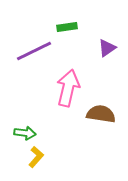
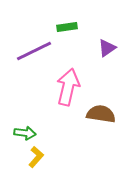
pink arrow: moved 1 px up
